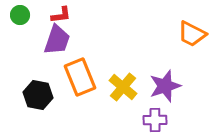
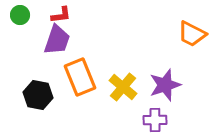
purple star: moved 1 px up
